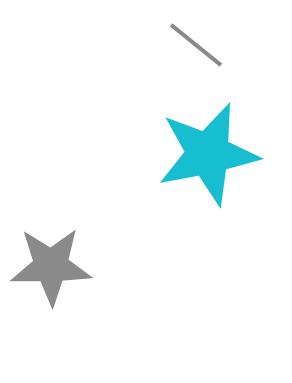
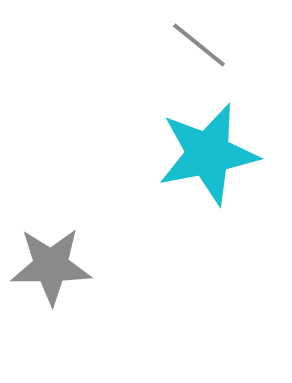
gray line: moved 3 px right
